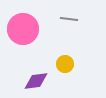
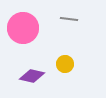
pink circle: moved 1 px up
purple diamond: moved 4 px left, 5 px up; rotated 20 degrees clockwise
